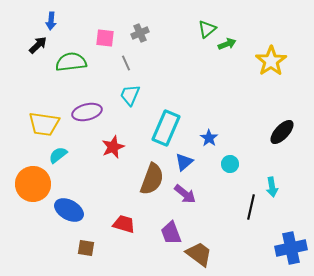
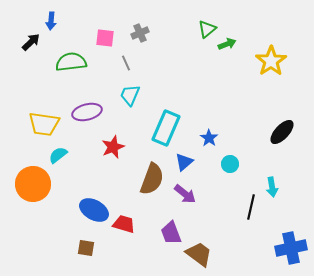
black arrow: moved 7 px left, 3 px up
blue ellipse: moved 25 px right
